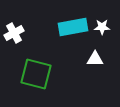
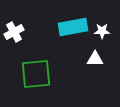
white star: moved 4 px down
white cross: moved 1 px up
green square: rotated 20 degrees counterclockwise
